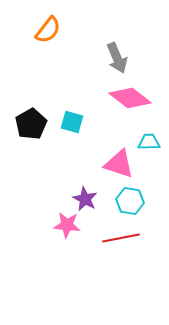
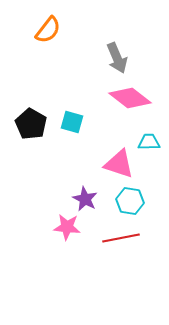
black pentagon: rotated 12 degrees counterclockwise
pink star: moved 2 px down
